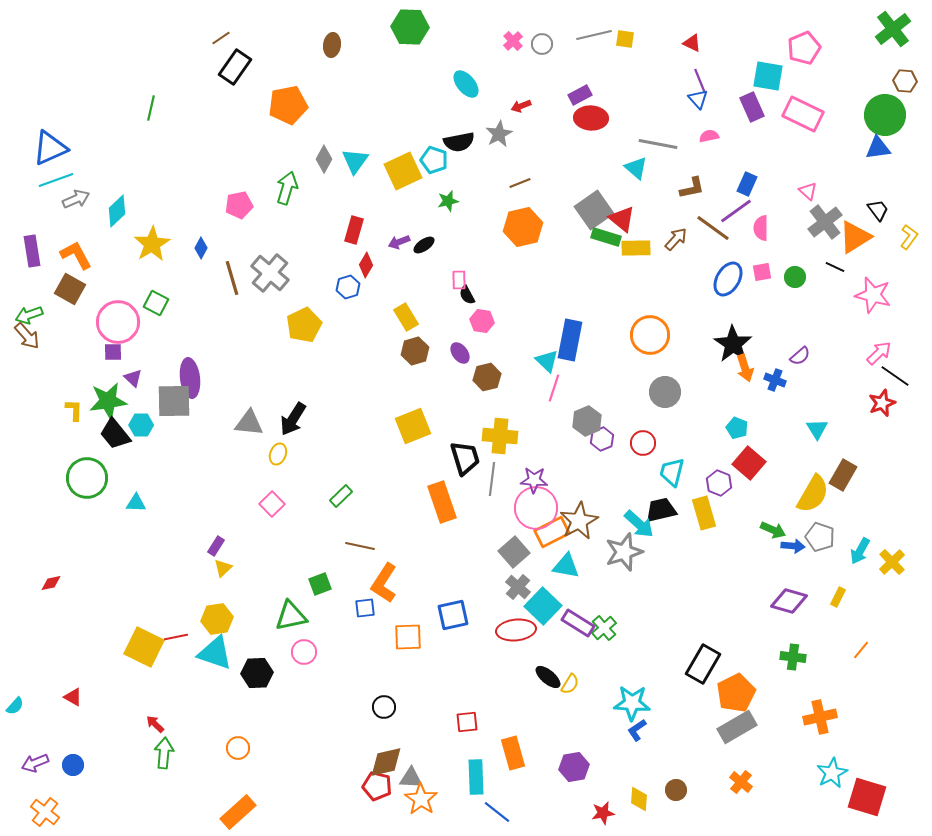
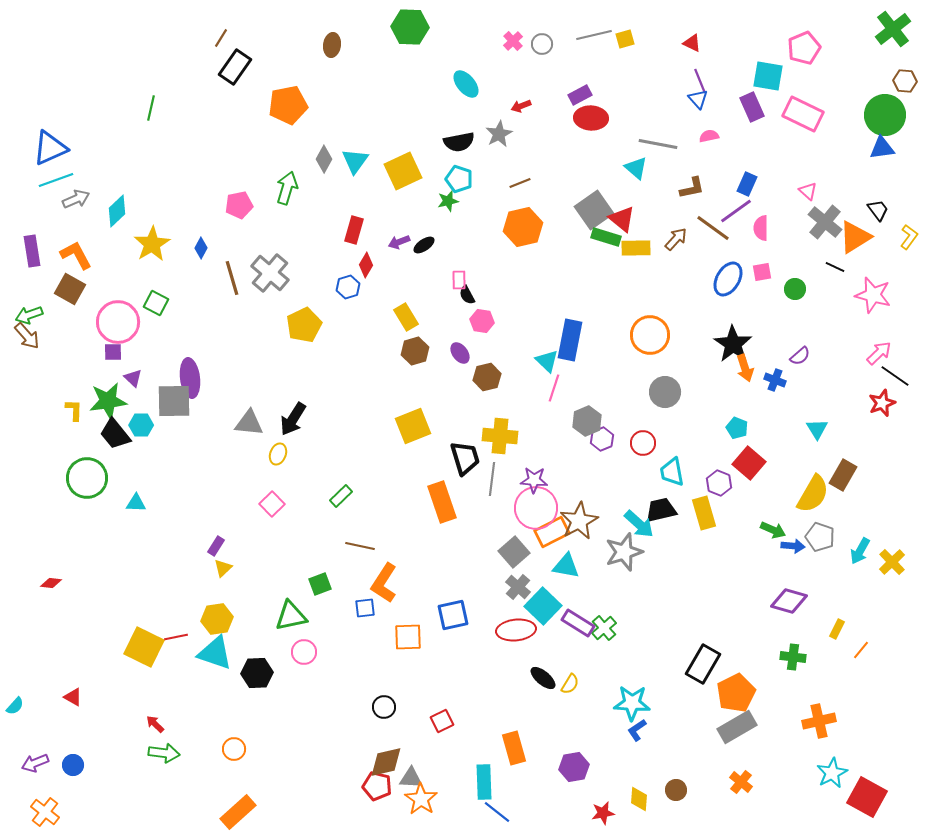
brown line at (221, 38): rotated 24 degrees counterclockwise
yellow square at (625, 39): rotated 24 degrees counterclockwise
blue triangle at (878, 148): moved 4 px right
cyan pentagon at (434, 160): moved 25 px right, 19 px down
gray cross at (825, 222): rotated 12 degrees counterclockwise
green circle at (795, 277): moved 12 px down
cyan trapezoid at (672, 472): rotated 24 degrees counterclockwise
red diamond at (51, 583): rotated 20 degrees clockwise
yellow rectangle at (838, 597): moved 1 px left, 32 px down
black ellipse at (548, 677): moved 5 px left, 1 px down
orange cross at (820, 717): moved 1 px left, 4 px down
red square at (467, 722): moved 25 px left, 1 px up; rotated 20 degrees counterclockwise
orange circle at (238, 748): moved 4 px left, 1 px down
green arrow at (164, 753): rotated 92 degrees clockwise
orange rectangle at (513, 753): moved 1 px right, 5 px up
cyan rectangle at (476, 777): moved 8 px right, 5 px down
red square at (867, 797): rotated 12 degrees clockwise
